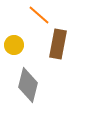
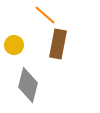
orange line: moved 6 px right
